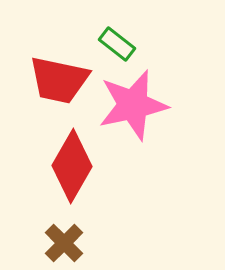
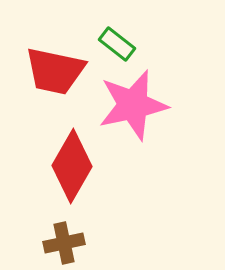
red trapezoid: moved 4 px left, 9 px up
brown cross: rotated 33 degrees clockwise
